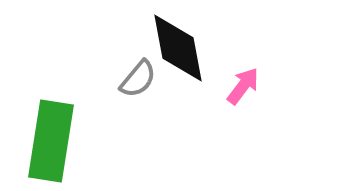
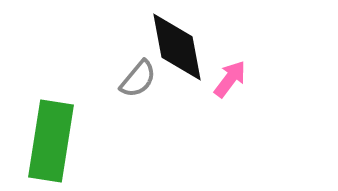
black diamond: moved 1 px left, 1 px up
pink arrow: moved 13 px left, 7 px up
